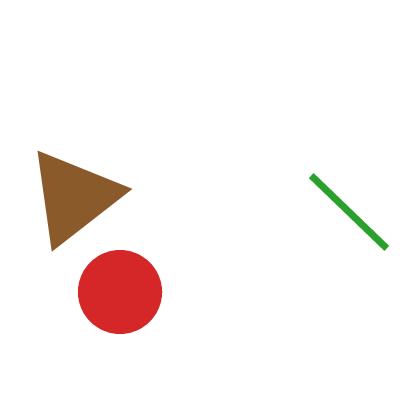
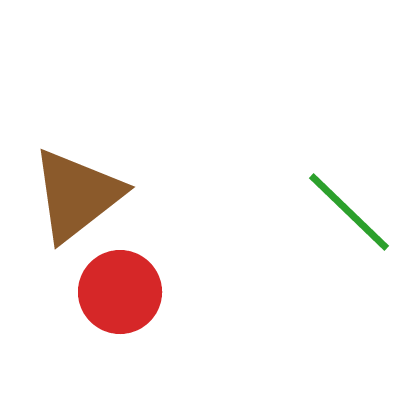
brown triangle: moved 3 px right, 2 px up
